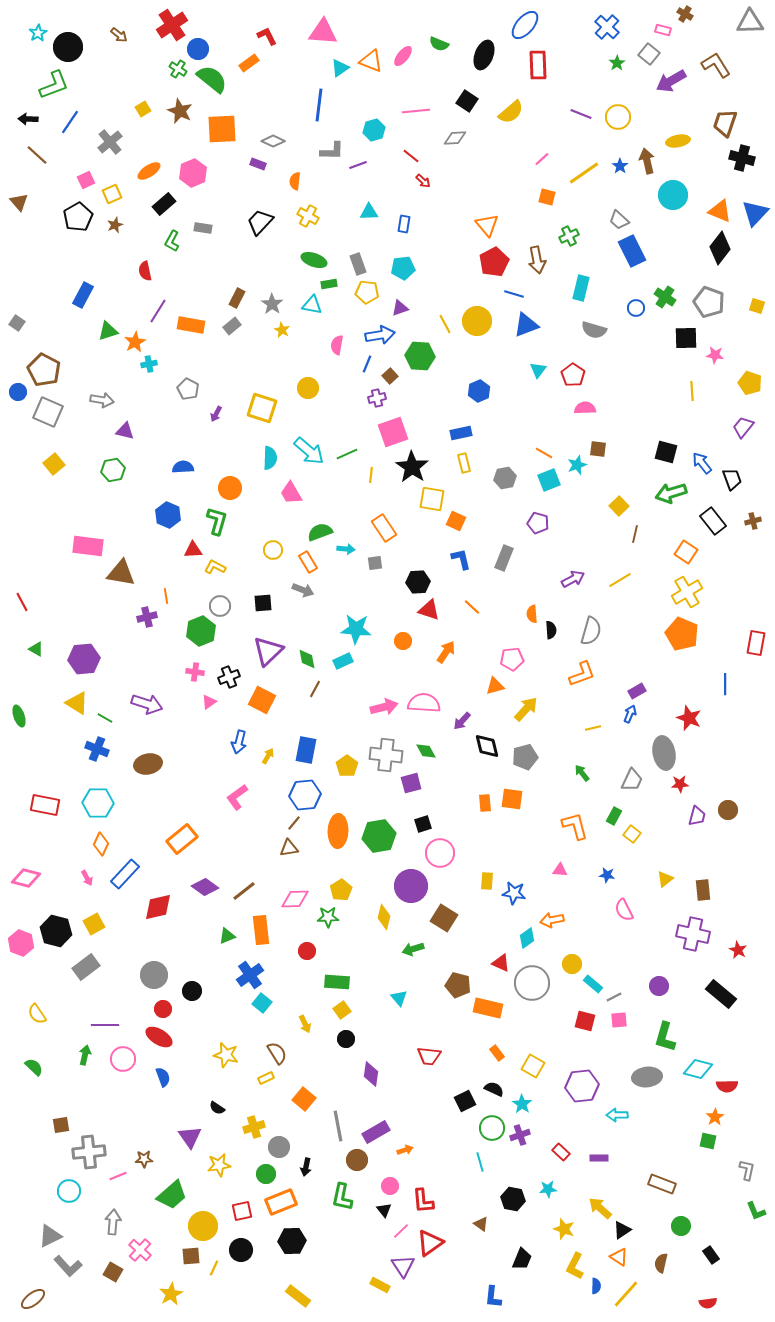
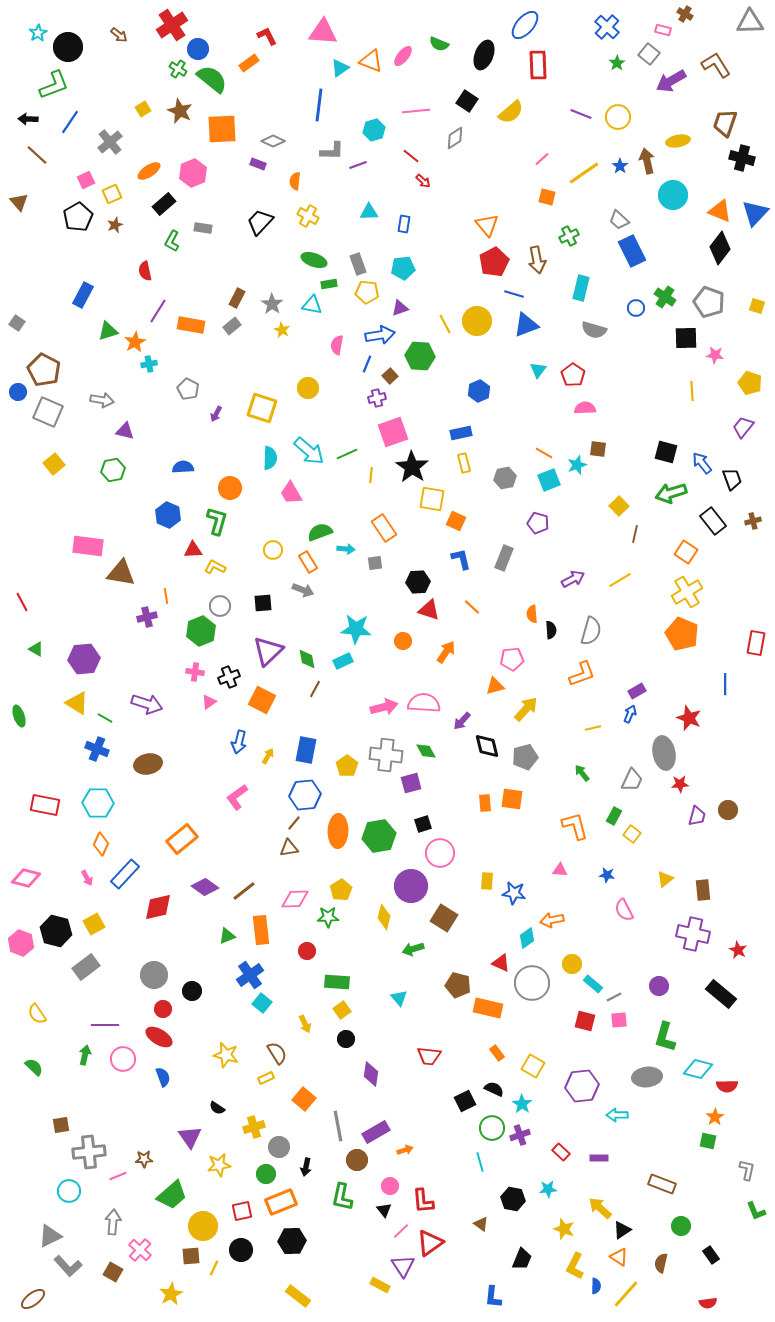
gray diamond at (455, 138): rotated 30 degrees counterclockwise
